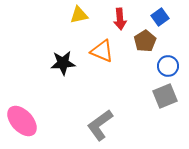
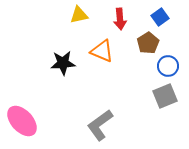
brown pentagon: moved 3 px right, 2 px down
